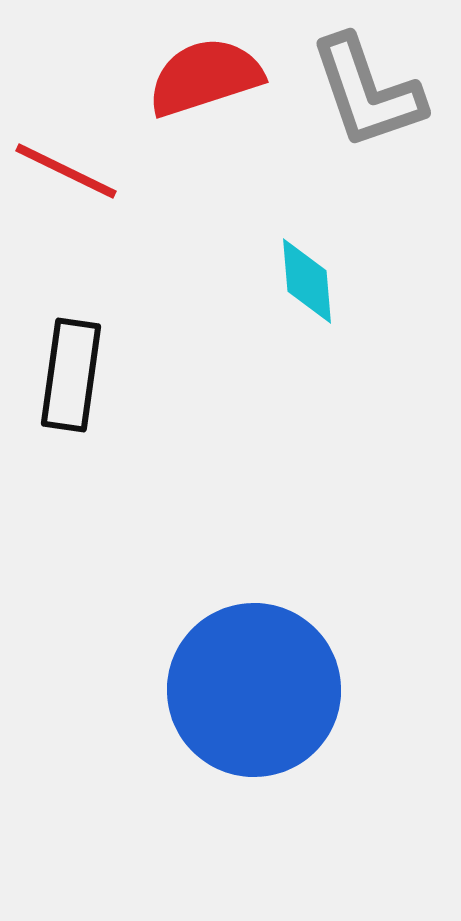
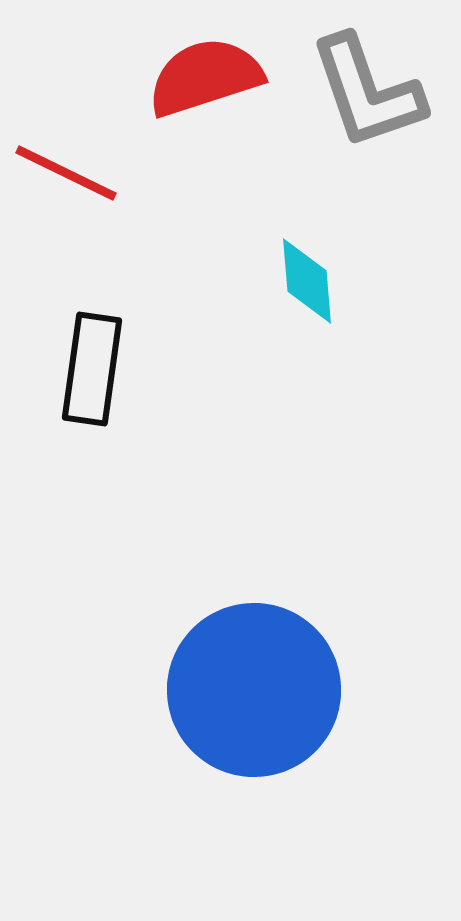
red line: moved 2 px down
black rectangle: moved 21 px right, 6 px up
